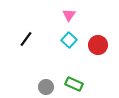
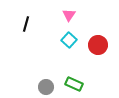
black line: moved 15 px up; rotated 21 degrees counterclockwise
